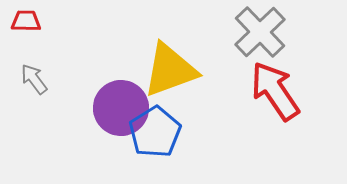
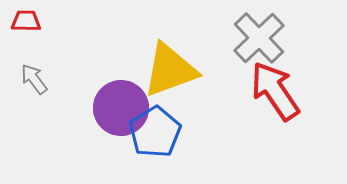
gray cross: moved 1 px left, 6 px down
